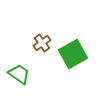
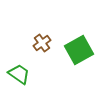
green square: moved 6 px right, 4 px up
